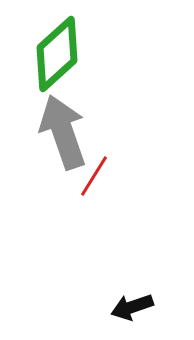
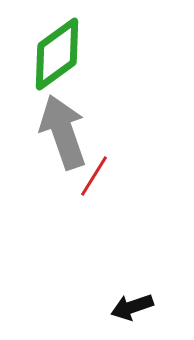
green diamond: rotated 6 degrees clockwise
